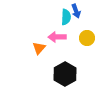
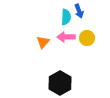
blue arrow: moved 3 px right
pink arrow: moved 9 px right
orange triangle: moved 4 px right, 6 px up
black hexagon: moved 5 px left, 9 px down
